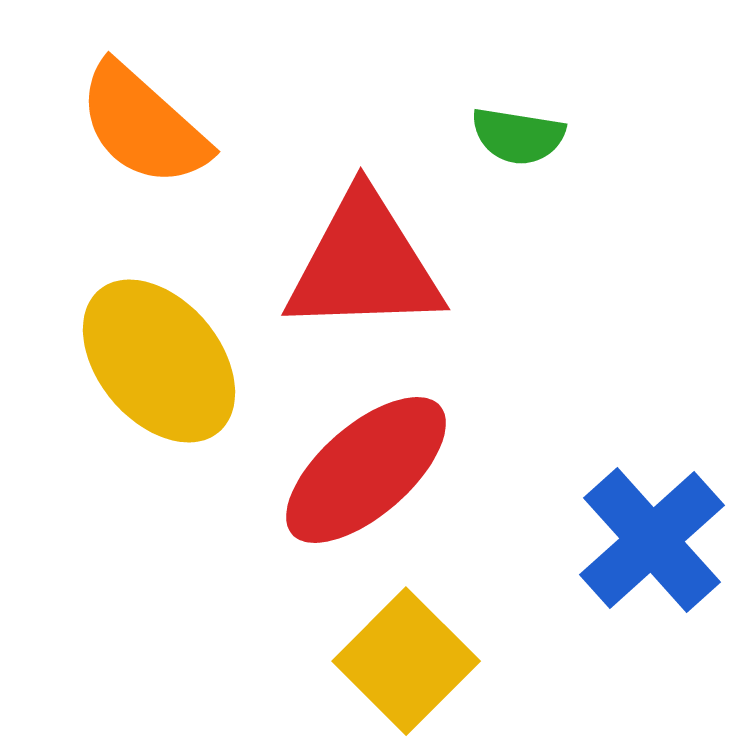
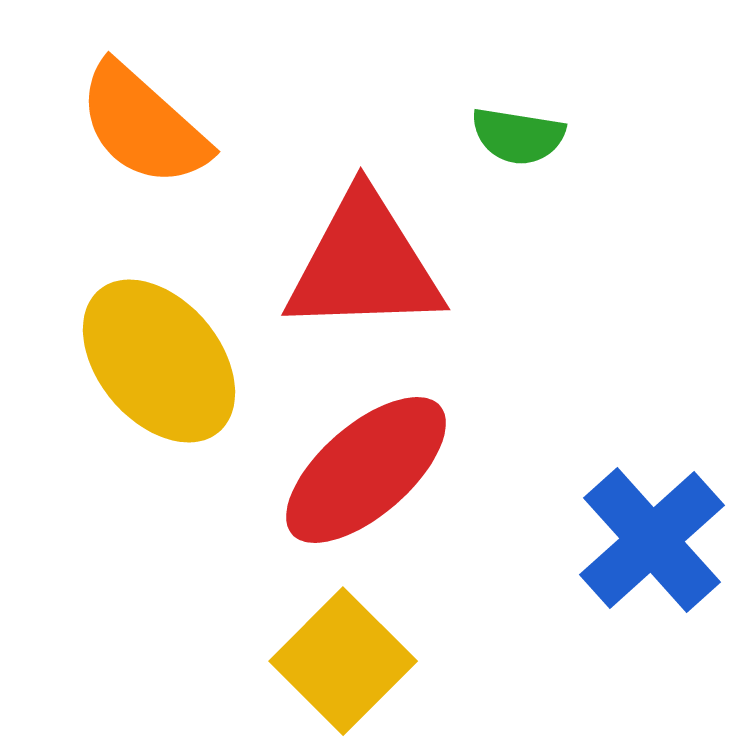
yellow square: moved 63 px left
